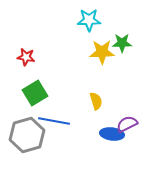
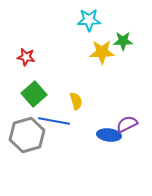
green star: moved 1 px right, 2 px up
green square: moved 1 px left, 1 px down; rotated 10 degrees counterclockwise
yellow semicircle: moved 20 px left
blue ellipse: moved 3 px left, 1 px down
